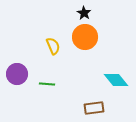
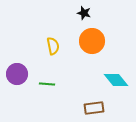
black star: rotated 16 degrees counterclockwise
orange circle: moved 7 px right, 4 px down
yellow semicircle: rotated 12 degrees clockwise
